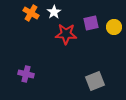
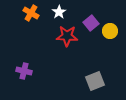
white star: moved 5 px right
purple square: rotated 28 degrees counterclockwise
yellow circle: moved 4 px left, 4 px down
red star: moved 1 px right, 2 px down
purple cross: moved 2 px left, 3 px up
